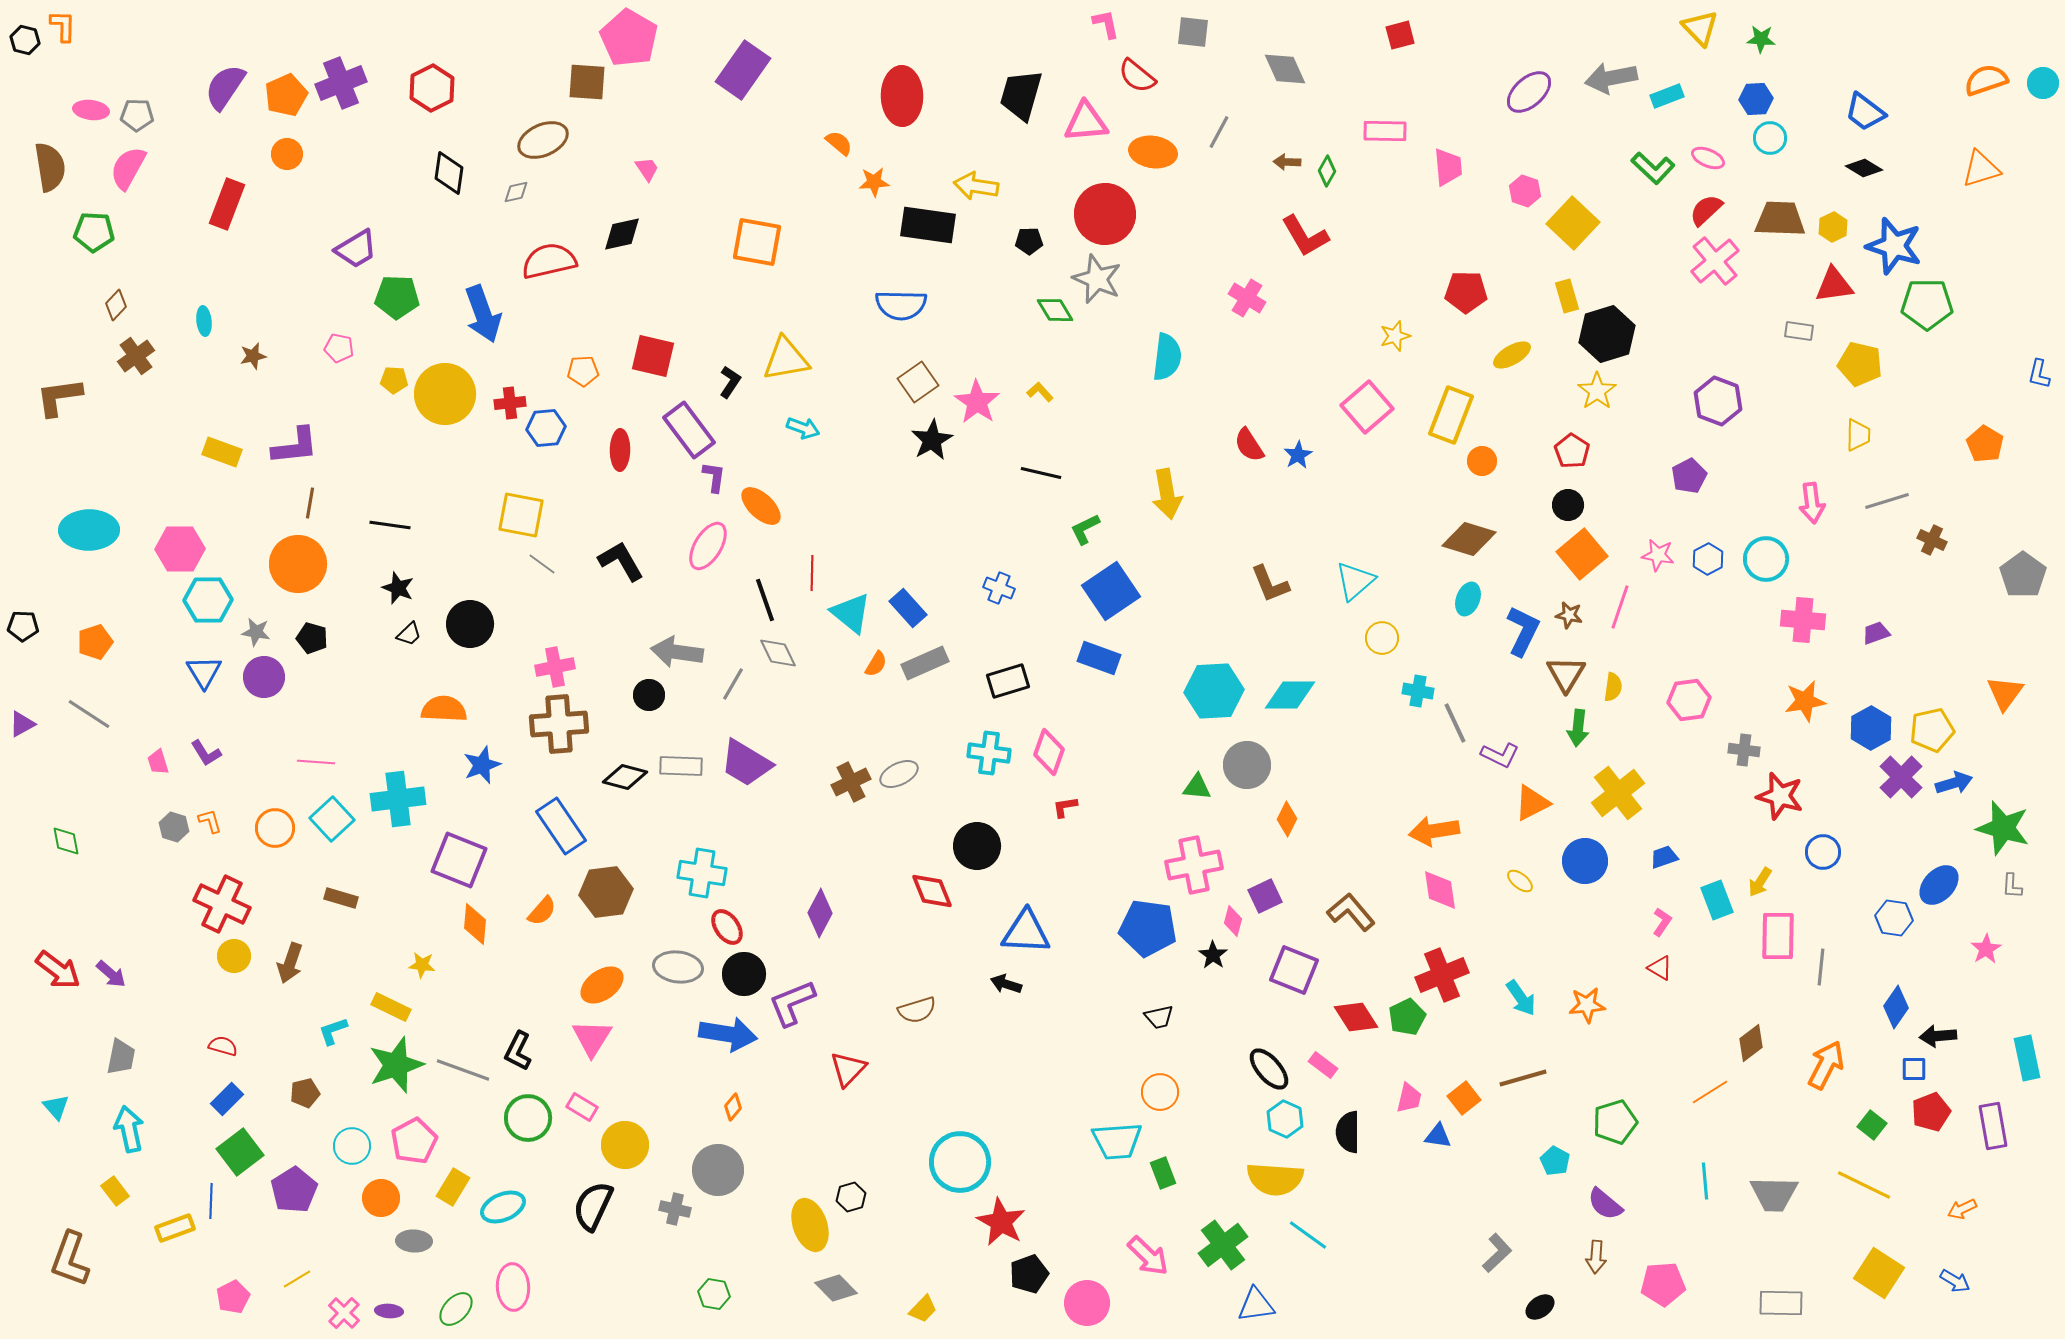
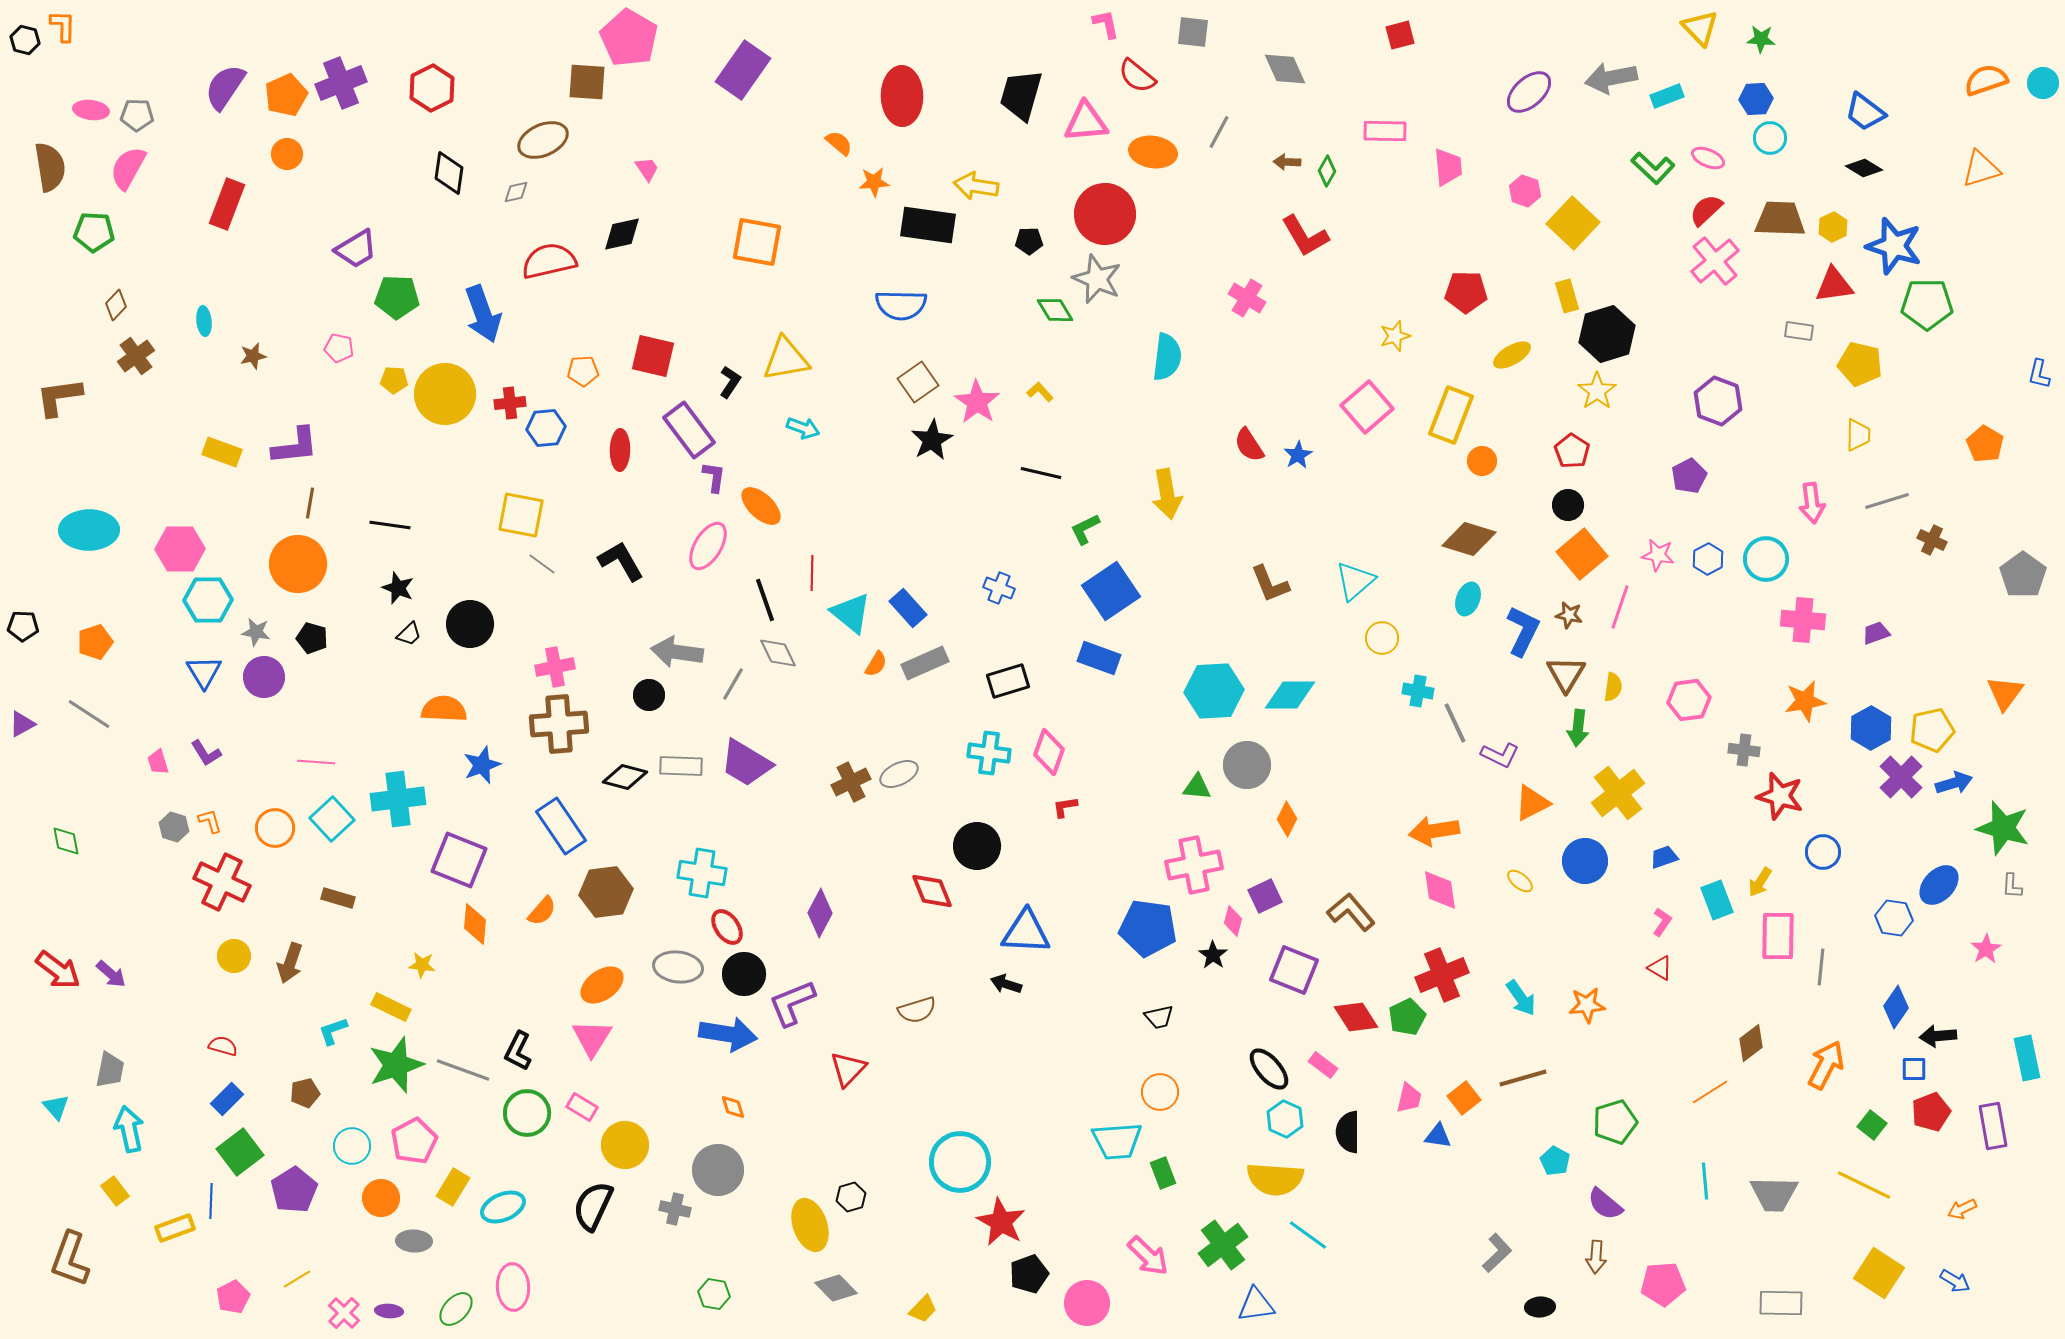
brown rectangle at (341, 898): moved 3 px left
red cross at (222, 904): moved 22 px up
gray trapezoid at (121, 1057): moved 11 px left, 13 px down
orange diamond at (733, 1107): rotated 56 degrees counterclockwise
green circle at (528, 1118): moved 1 px left, 5 px up
black ellipse at (1540, 1307): rotated 32 degrees clockwise
